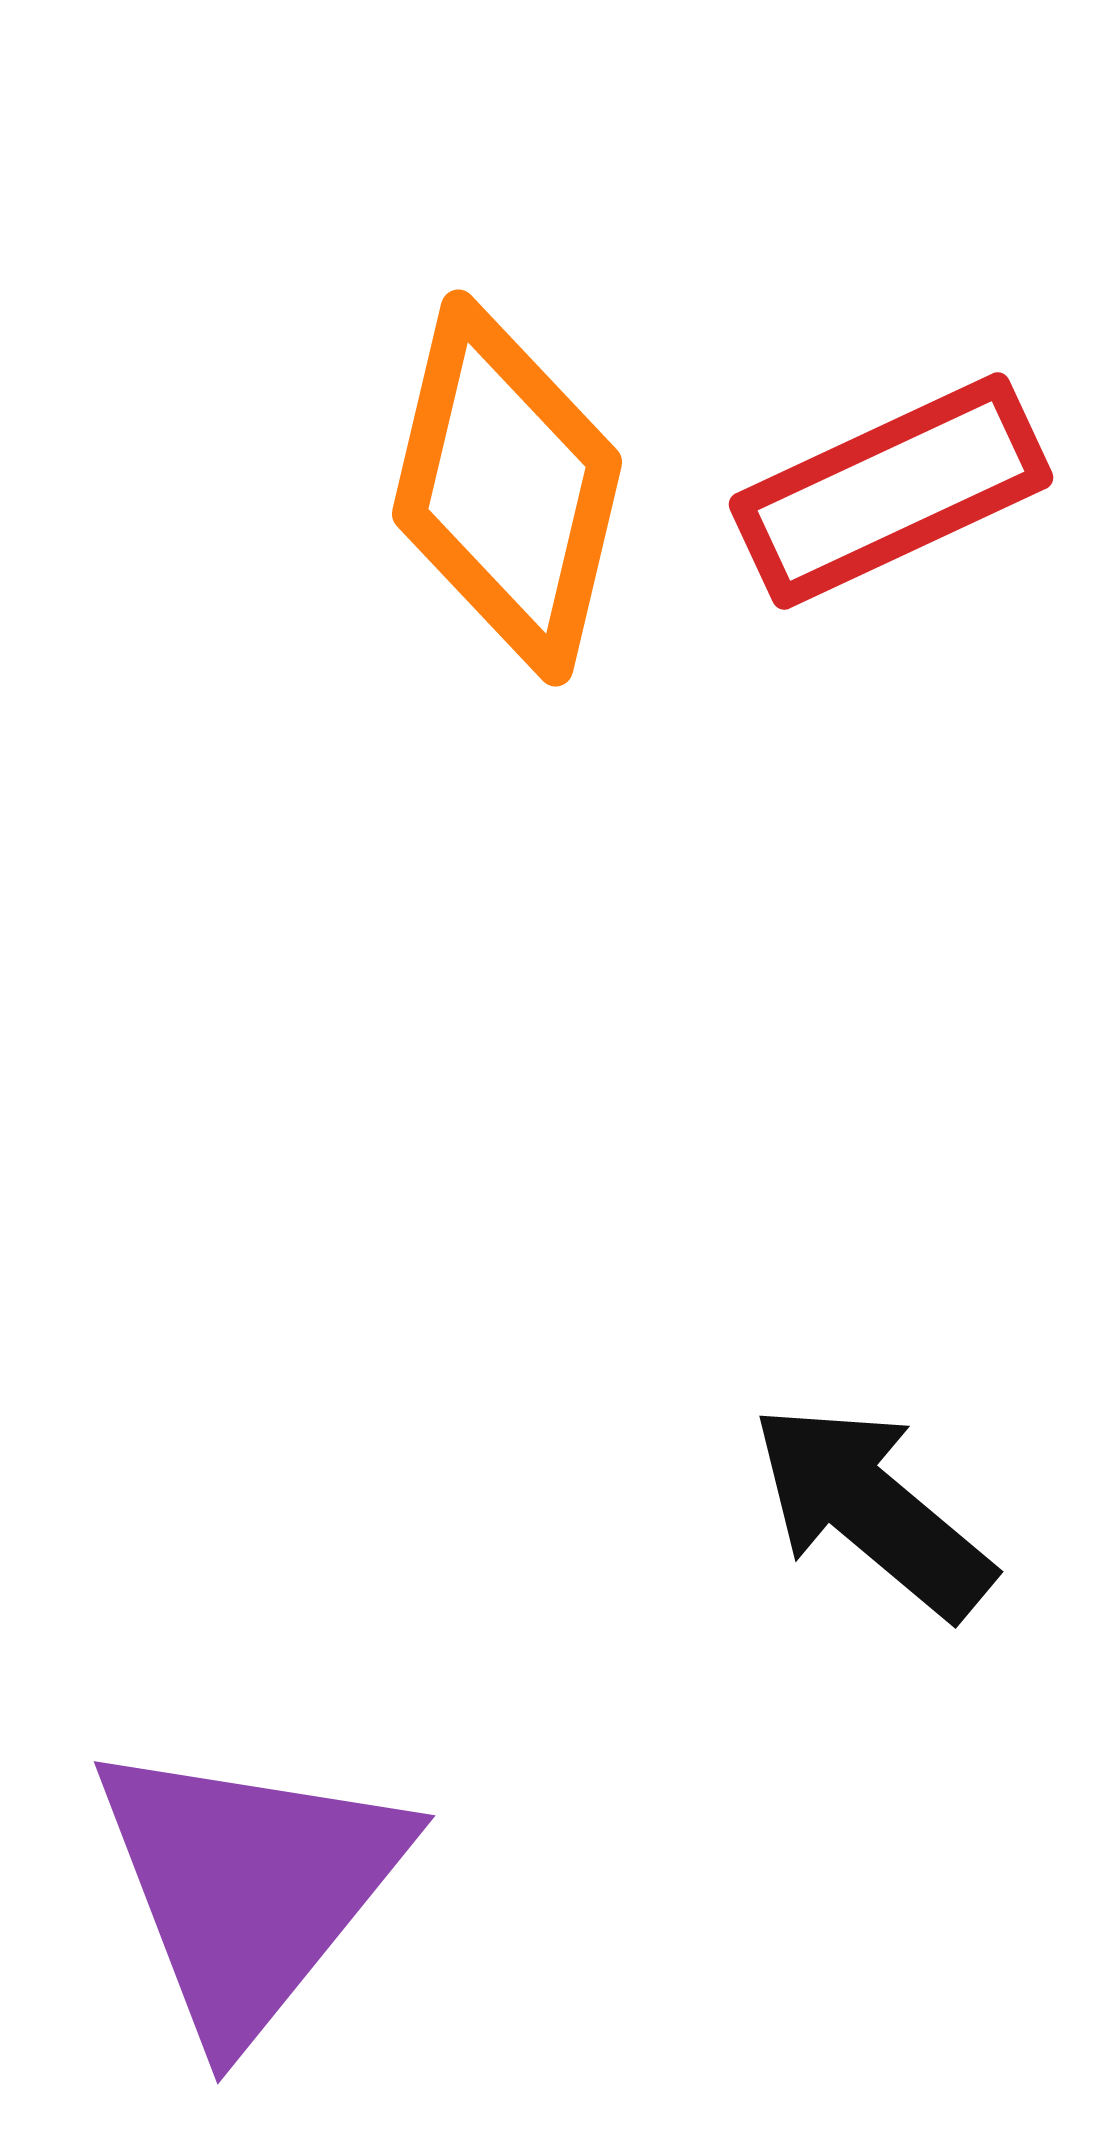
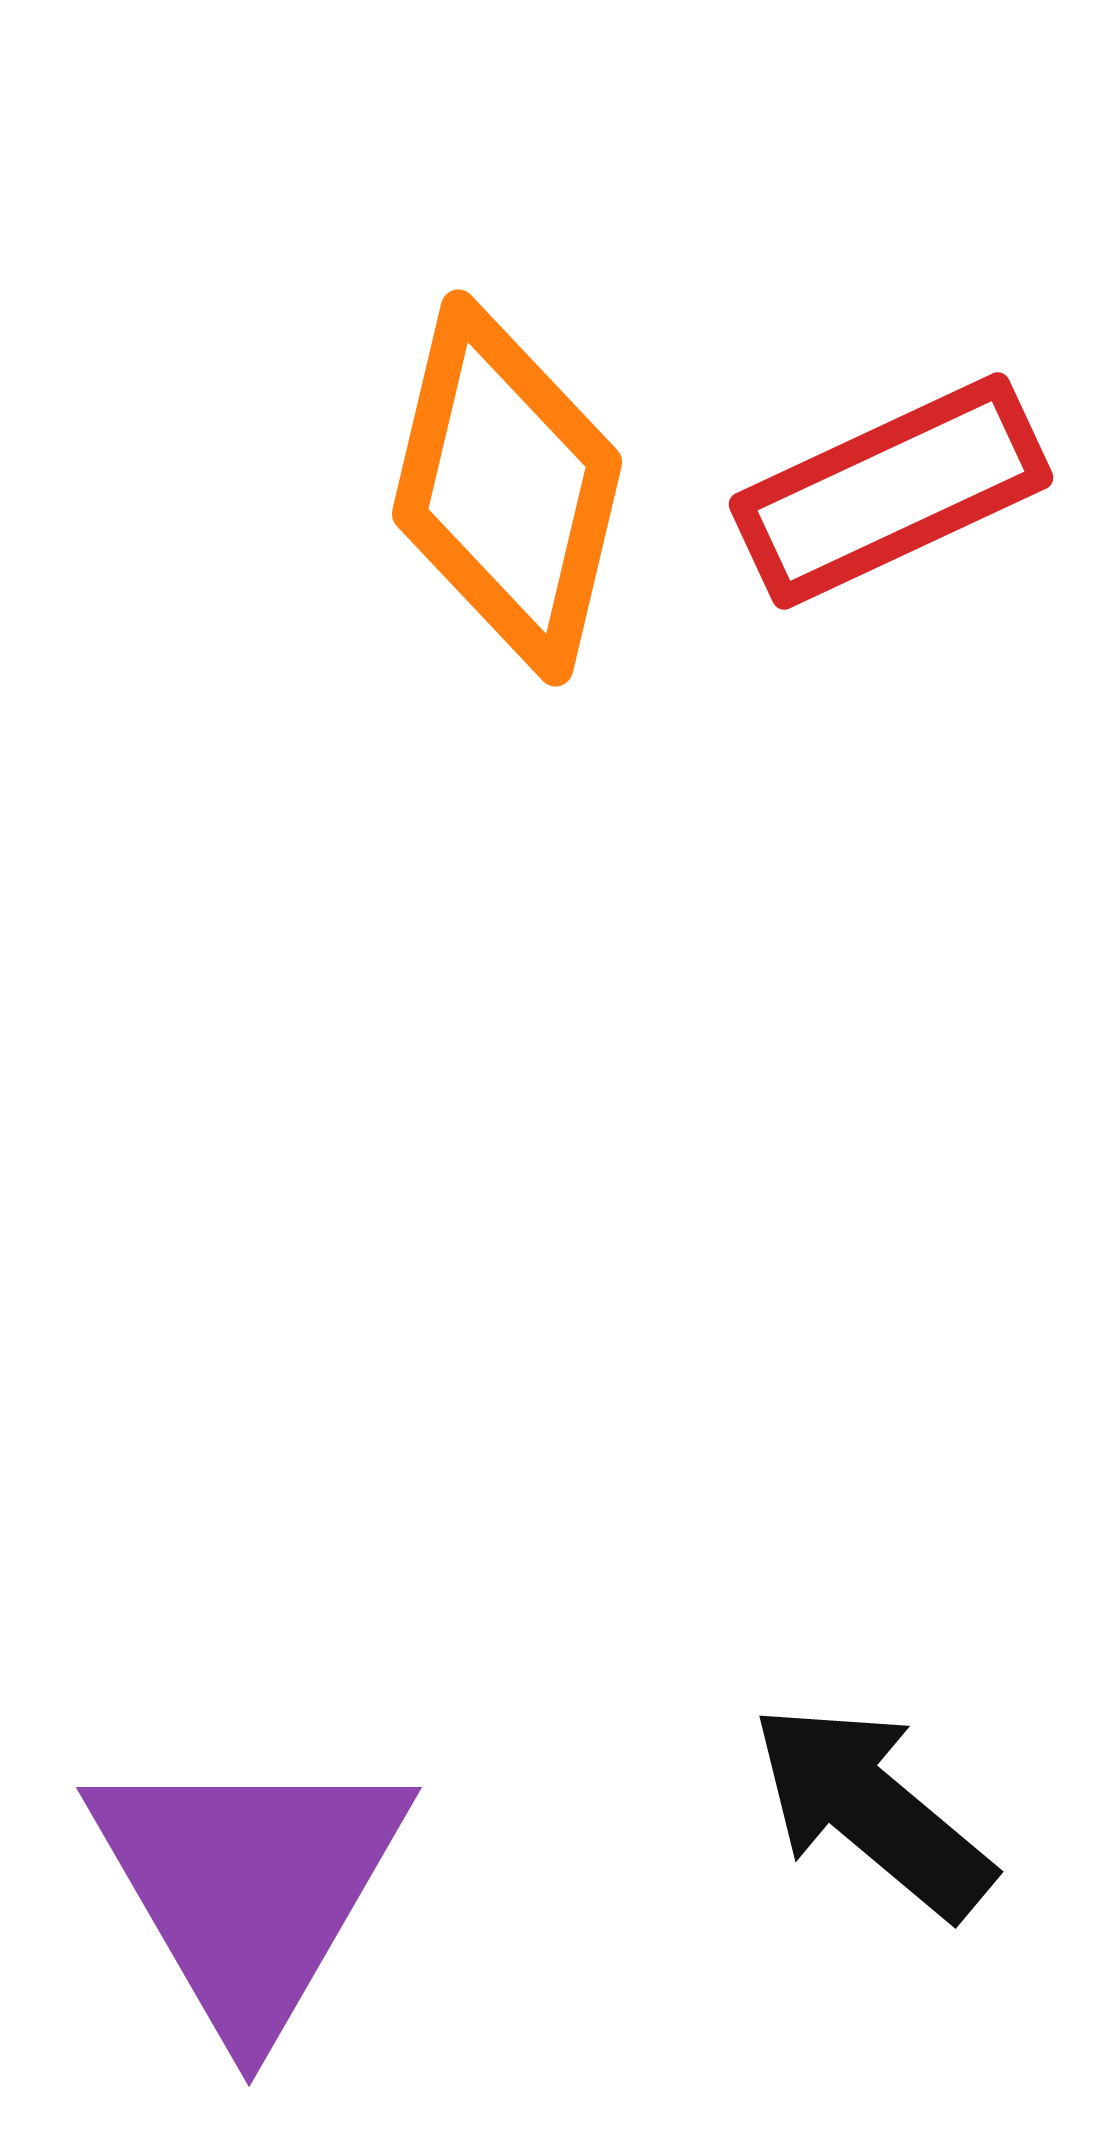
black arrow: moved 300 px down
purple triangle: rotated 9 degrees counterclockwise
